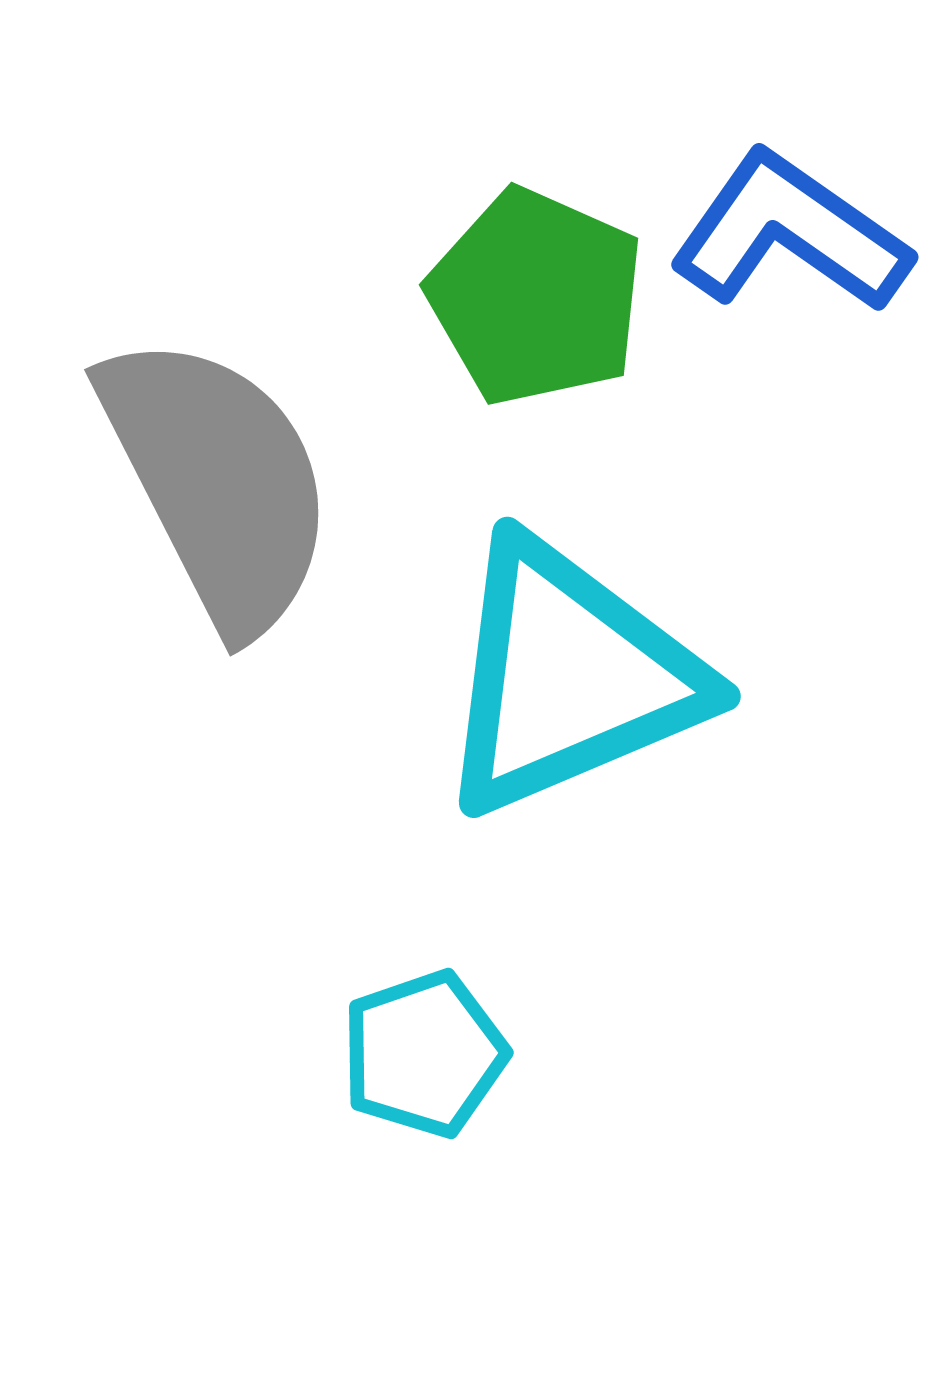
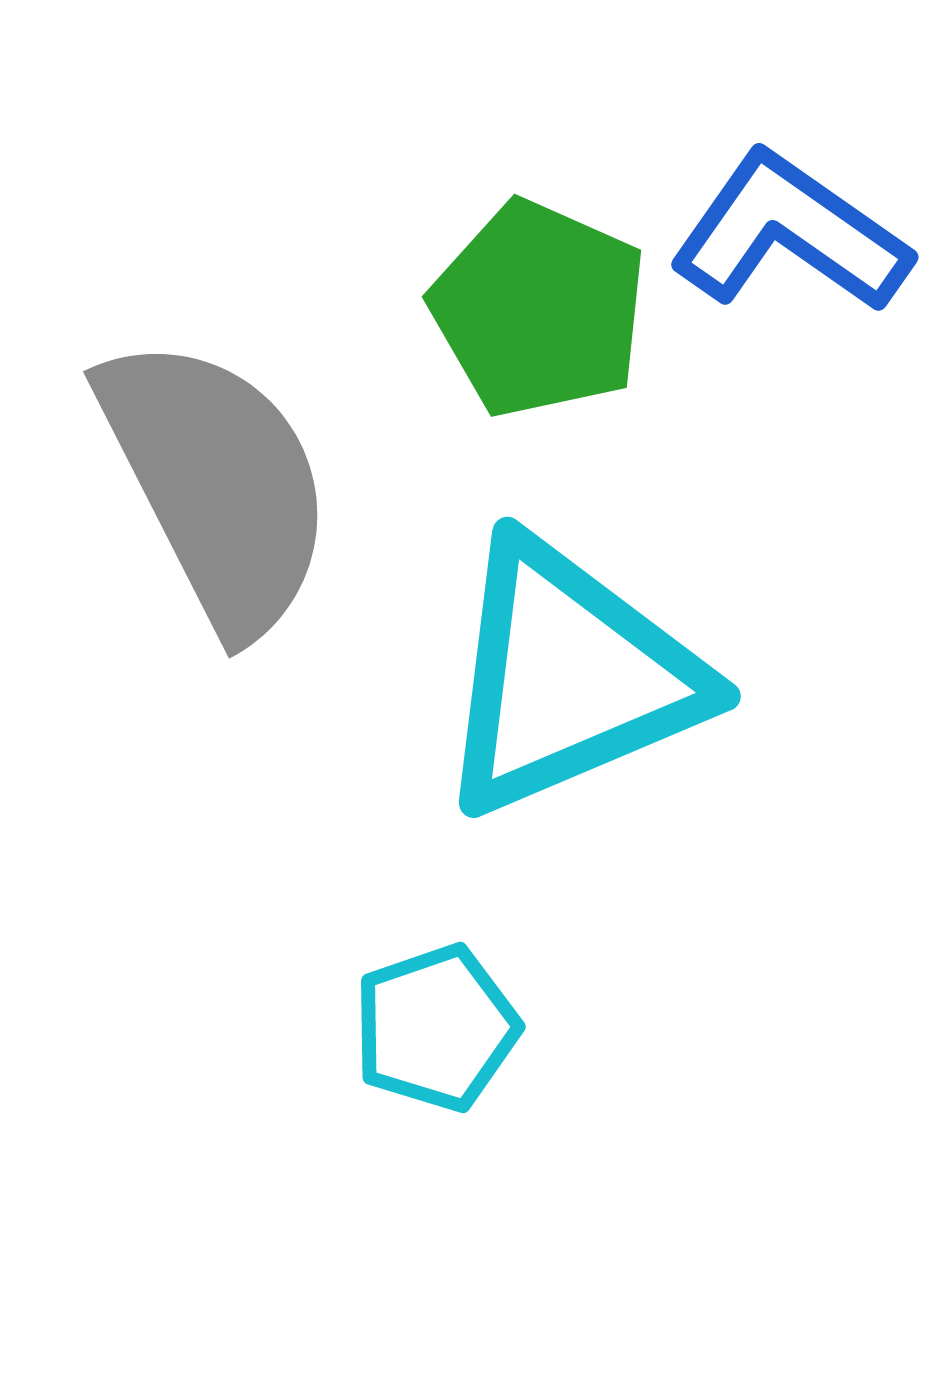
green pentagon: moved 3 px right, 12 px down
gray semicircle: moved 1 px left, 2 px down
cyan pentagon: moved 12 px right, 26 px up
